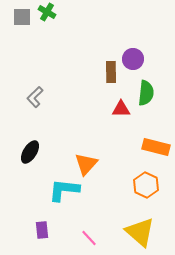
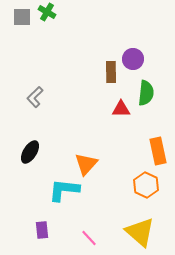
orange rectangle: moved 2 px right, 4 px down; rotated 64 degrees clockwise
